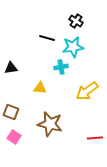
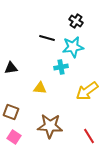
brown star: moved 2 px down; rotated 10 degrees counterclockwise
red line: moved 6 px left, 2 px up; rotated 63 degrees clockwise
